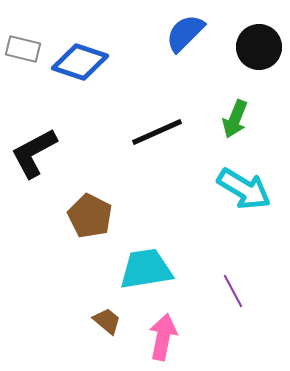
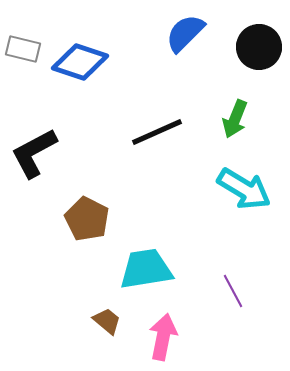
brown pentagon: moved 3 px left, 3 px down
